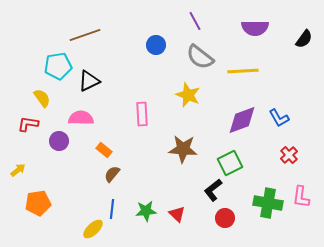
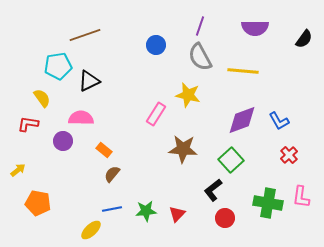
purple line: moved 5 px right, 5 px down; rotated 48 degrees clockwise
gray semicircle: rotated 24 degrees clockwise
yellow line: rotated 8 degrees clockwise
yellow star: rotated 10 degrees counterclockwise
pink rectangle: moved 14 px right; rotated 35 degrees clockwise
blue L-shape: moved 3 px down
purple circle: moved 4 px right
green square: moved 1 px right, 3 px up; rotated 15 degrees counterclockwise
orange pentagon: rotated 20 degrees clockwise
blue line: rotated 72 degrees clockwise
red triangle: rotated 30 degrees clockwise
yellow ellipse: moved 2 px left, 1 px down
